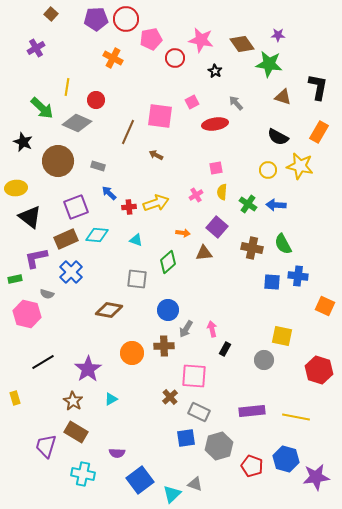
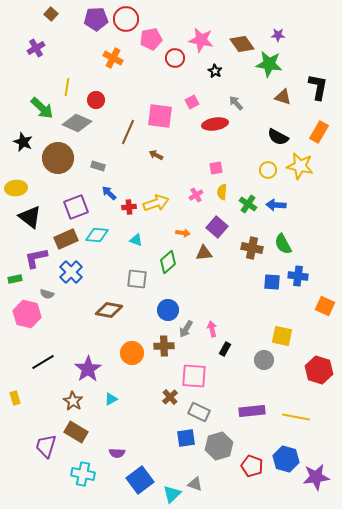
brown circle at (58, 161): moved 3 px up
